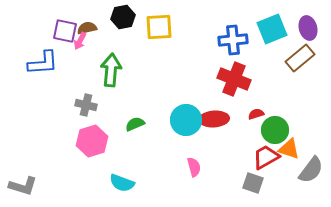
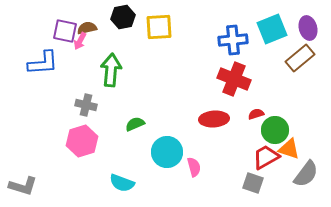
cyan circle: moved 19 px left, 32 px down
pink hexagon: moved 10 px left
gray semicircle: moved 5 px left, 4 px down
